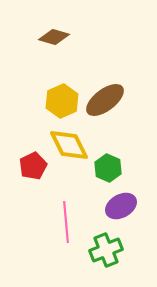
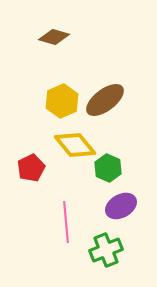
yellow diamond: moved 6 px right; rotated 12 degrees counterclockwise
red pentagon: moved 2 px left, 2 px down
